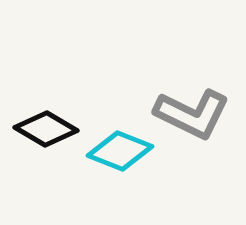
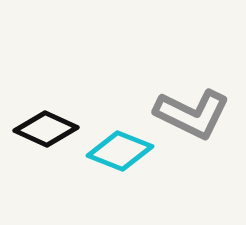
black diamond: rotated 6 degrees counterclockwise
